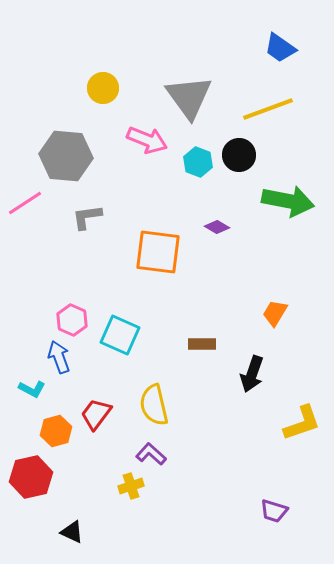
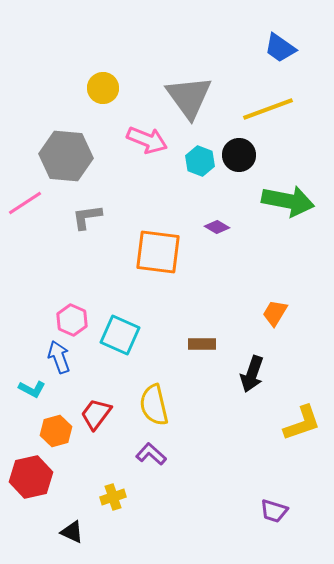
cyan hexagon: moved 2 px right, 1 px up
yellow cross: moved 18 px left, 11 px down
